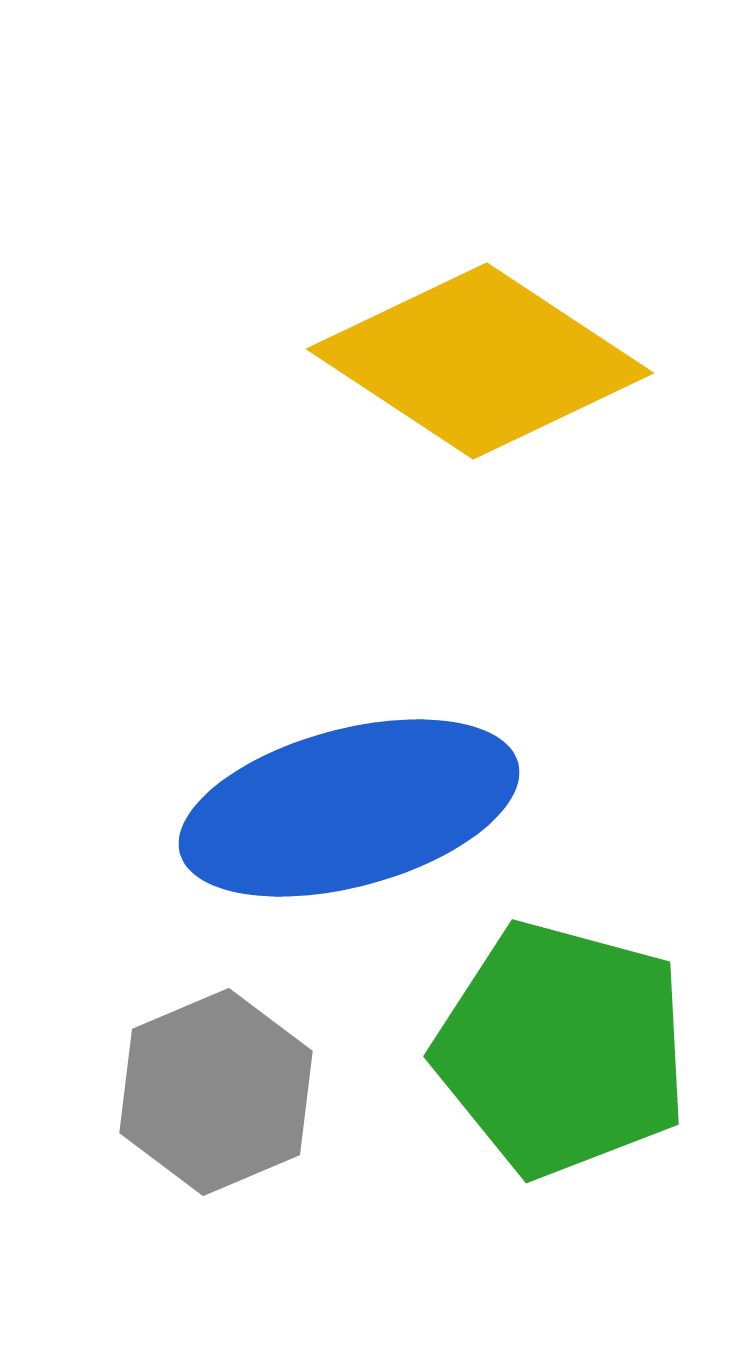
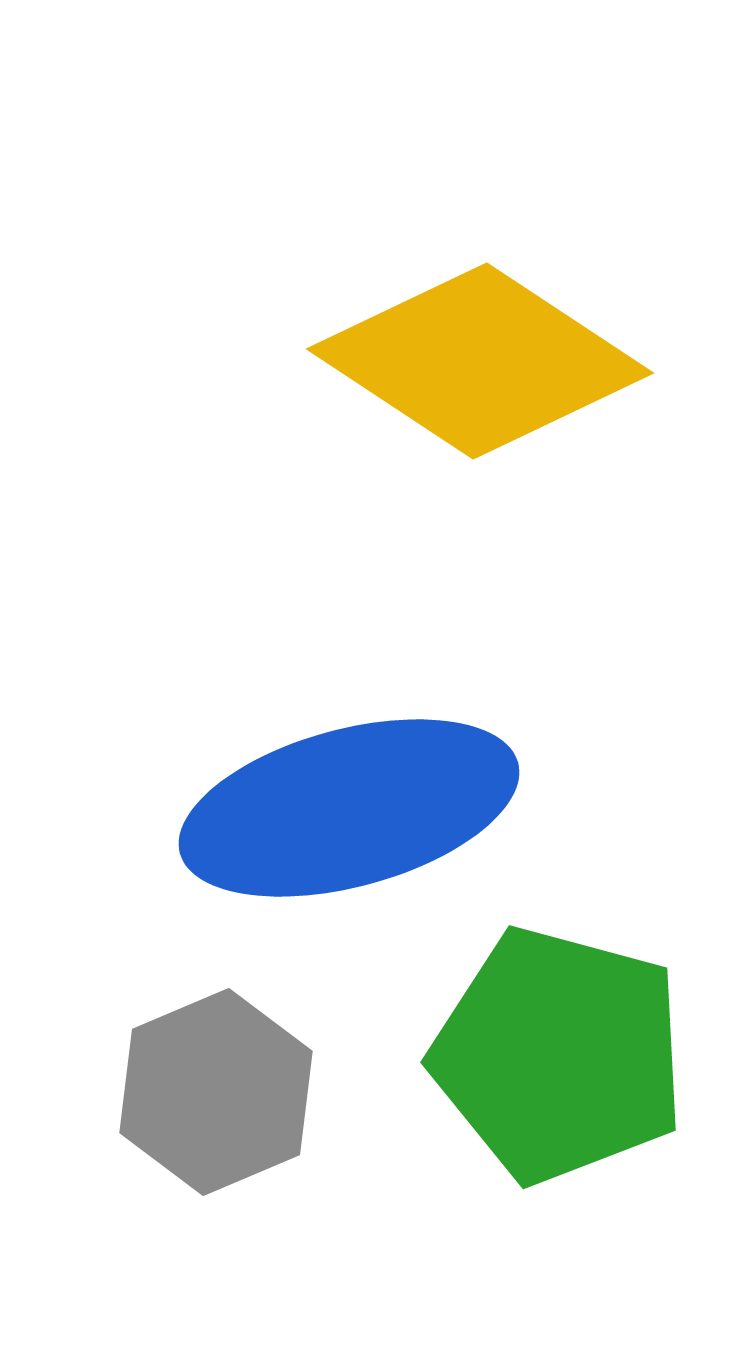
green pentagon: moved 3 px left, 6 px down
